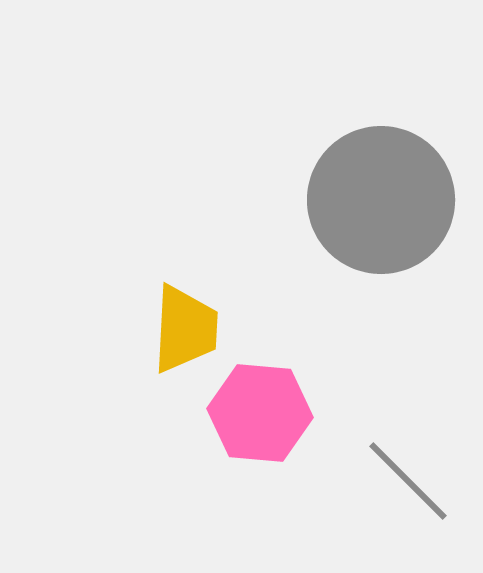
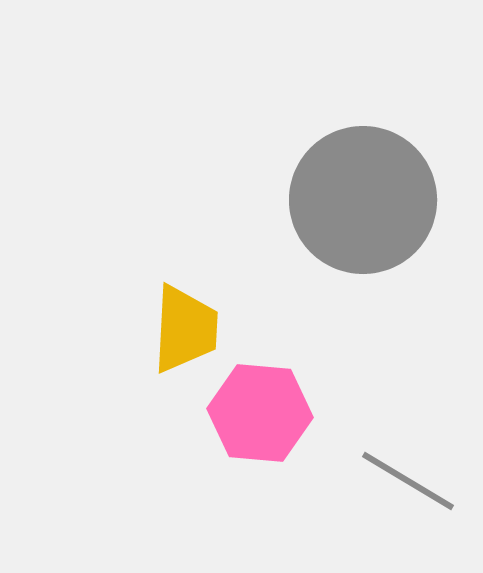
gray circle: moved 18 px left
gray line: rotated 14 degrees counterclockwise
